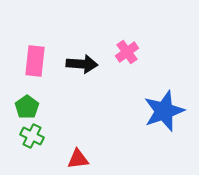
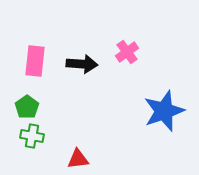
green cross: rotated 15 degrees counterclockwise
